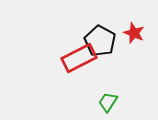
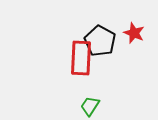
red rectangle: moved 2 px right; rotated 60 degrees counterclockwise
green trapezoid: moved 18 px left, 4 px down
